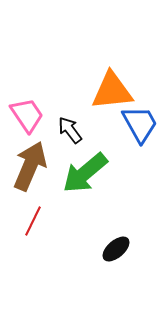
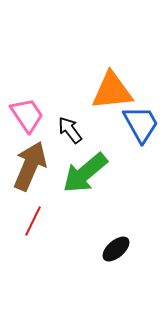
blue trapezoid: moved 1 px right
